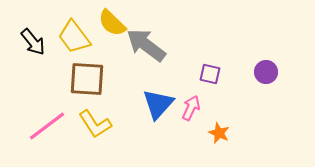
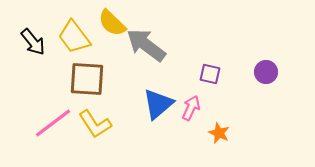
blue triangle: rotated 8 degrees clockwise
pink line: moved 6 px right, 3 px up
